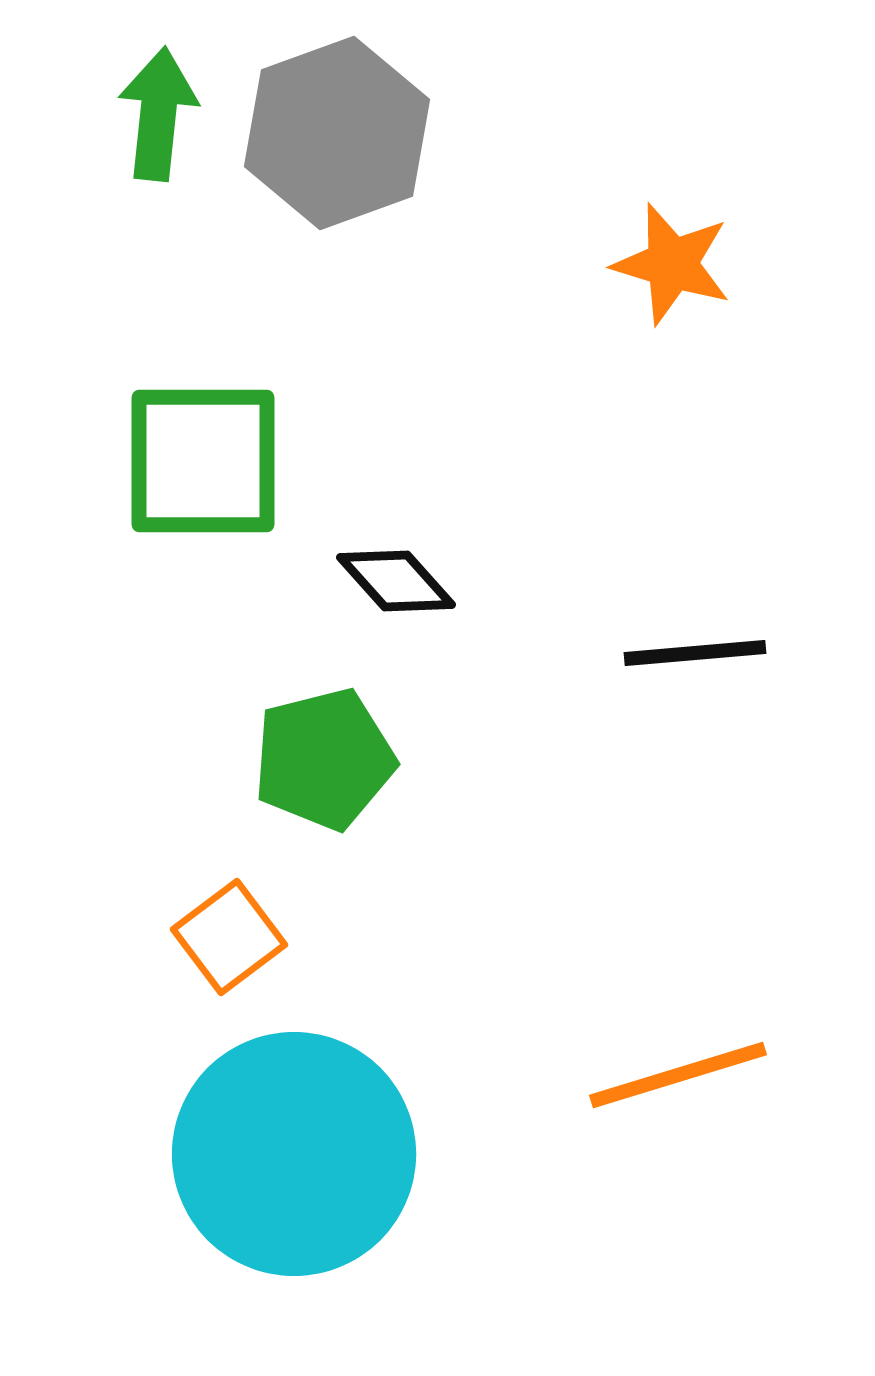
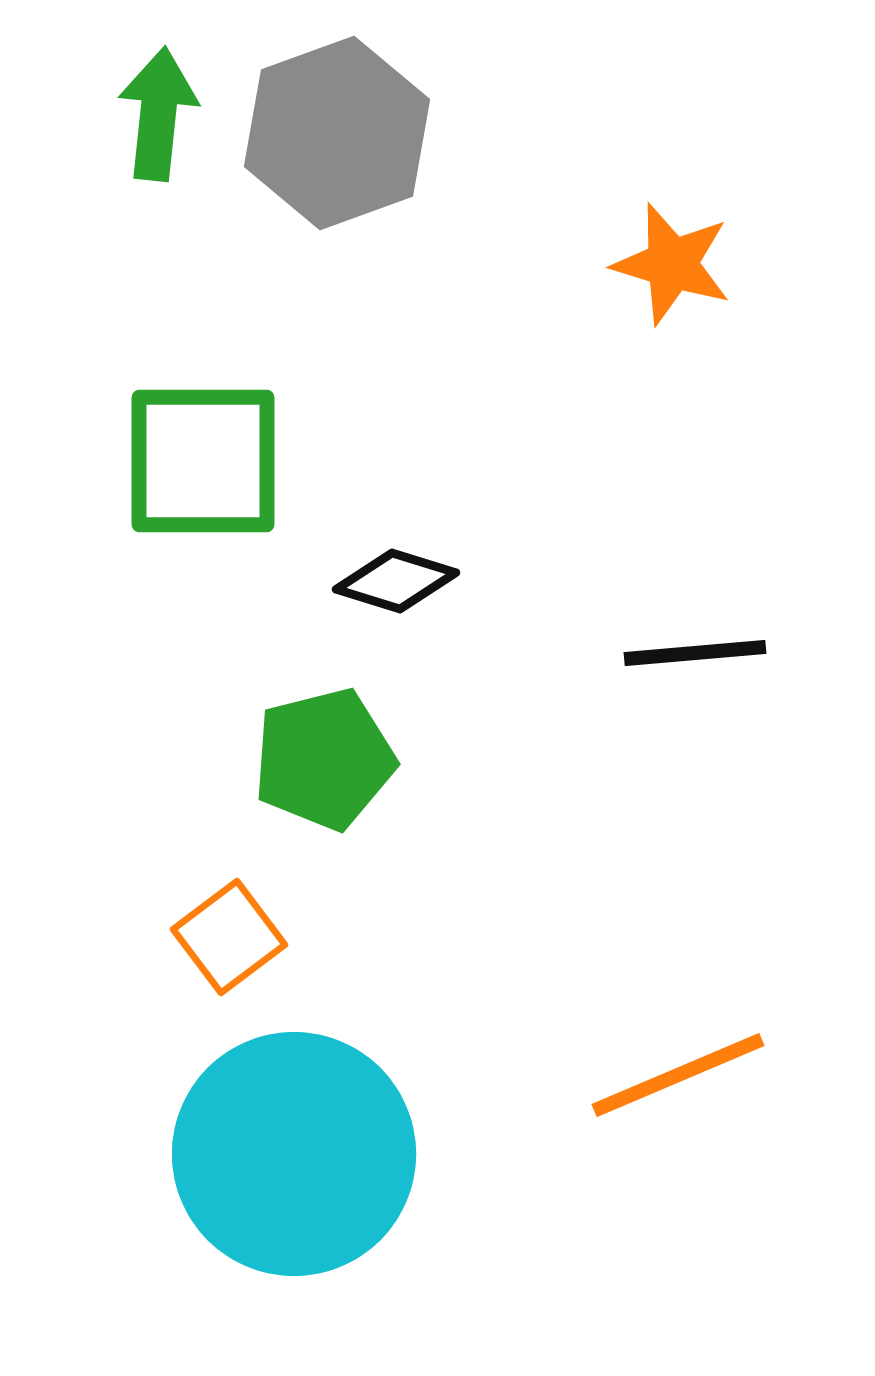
black diamond: rotated 31 degrees counterclockwise
orange line: rotated 6 degrees counterclockwise
